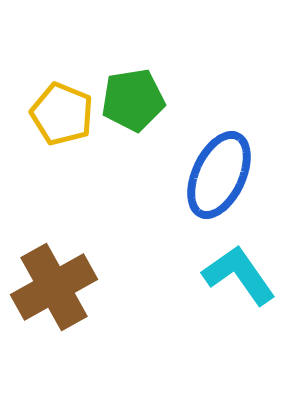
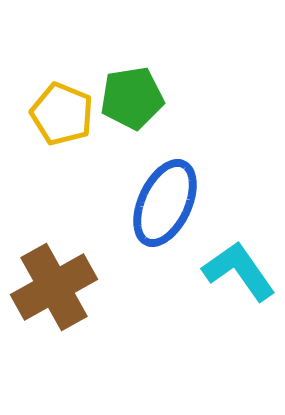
green pentagon: moved 1 px left, 2 px up
blue ellipse: moved 54 px left, 28 px down
cyan L-shape: moved 4 px up
